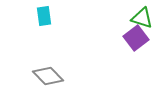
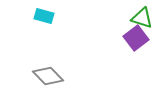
cyan rectangle: rotated 66 degrees counterclockwise
